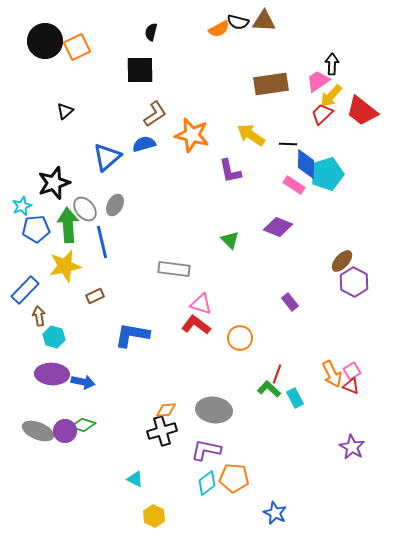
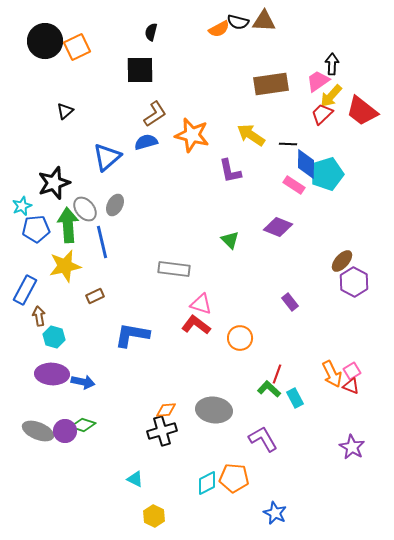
blue semicircle at (144, 144): moved 2 px right, 2 px up
blue rectangle at (25, 290): rotated 16 degrees counterclockwise
purple L-shape at (206, 450): moved 57 px right, 11 px up; rotated 48 degrees clockwise
cyan diamond at (207, 483): rotated 10 degrees clockwise
